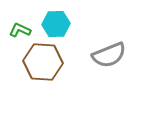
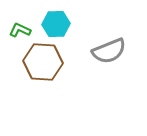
gray semicircle: moved 4 px up
